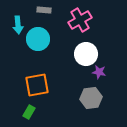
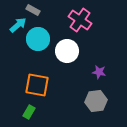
gray rectangle: moved 11 px left; rotated 24 degrees clockwise
pink cross: rotated 25 degrees counterclockwise
cyan arrow: rotated 126 degrees counterclockwise
white circle: moved 19 px left, 3 px up
orange square: rotated 20 degrees clockwise
gray hexagon: moved 5 px right, 3 px down
